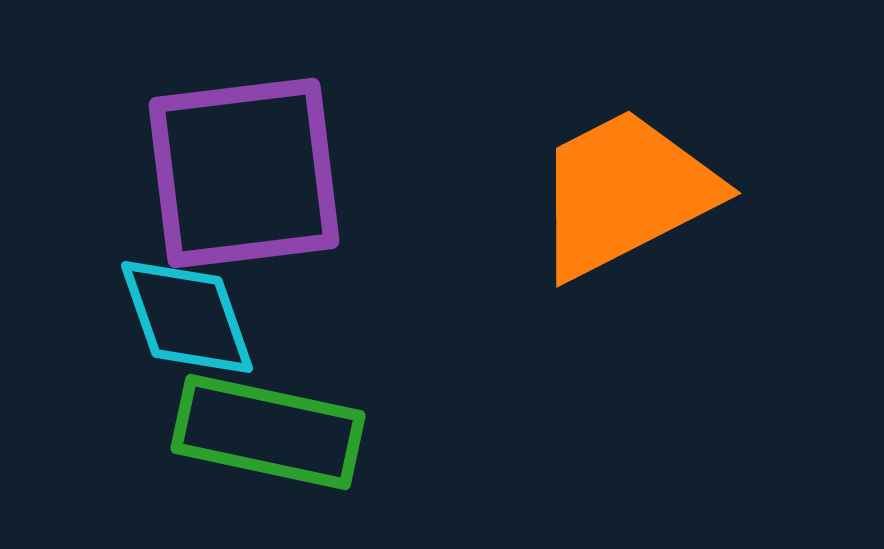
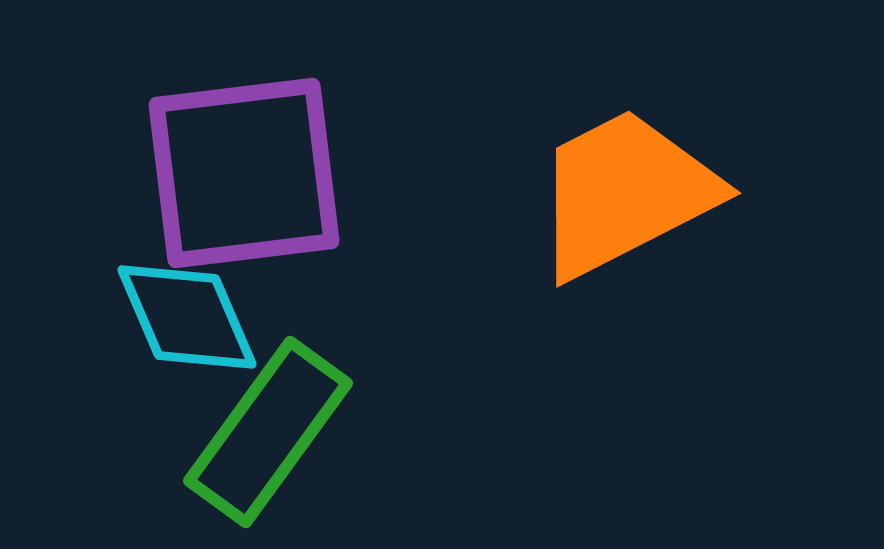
cyan diamond: rotated 4 degrees counterclockwise
green rectangle: rotated 66 degrees counterclockwise
